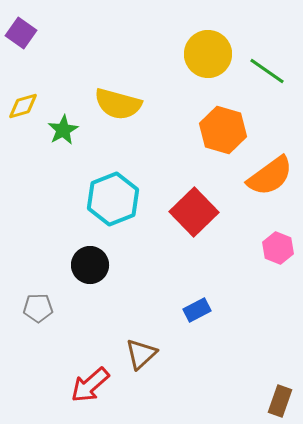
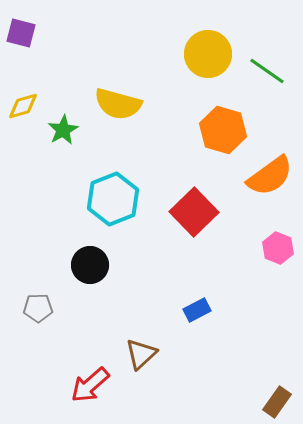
purple square: rotated 20 degrees counterclockwise
brown rectangle: moved 3 px left, 1 px down; rotated 16 degrees clockwise
